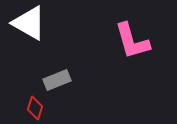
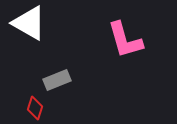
pink L-shape: moved 7 px left, 1 px up
